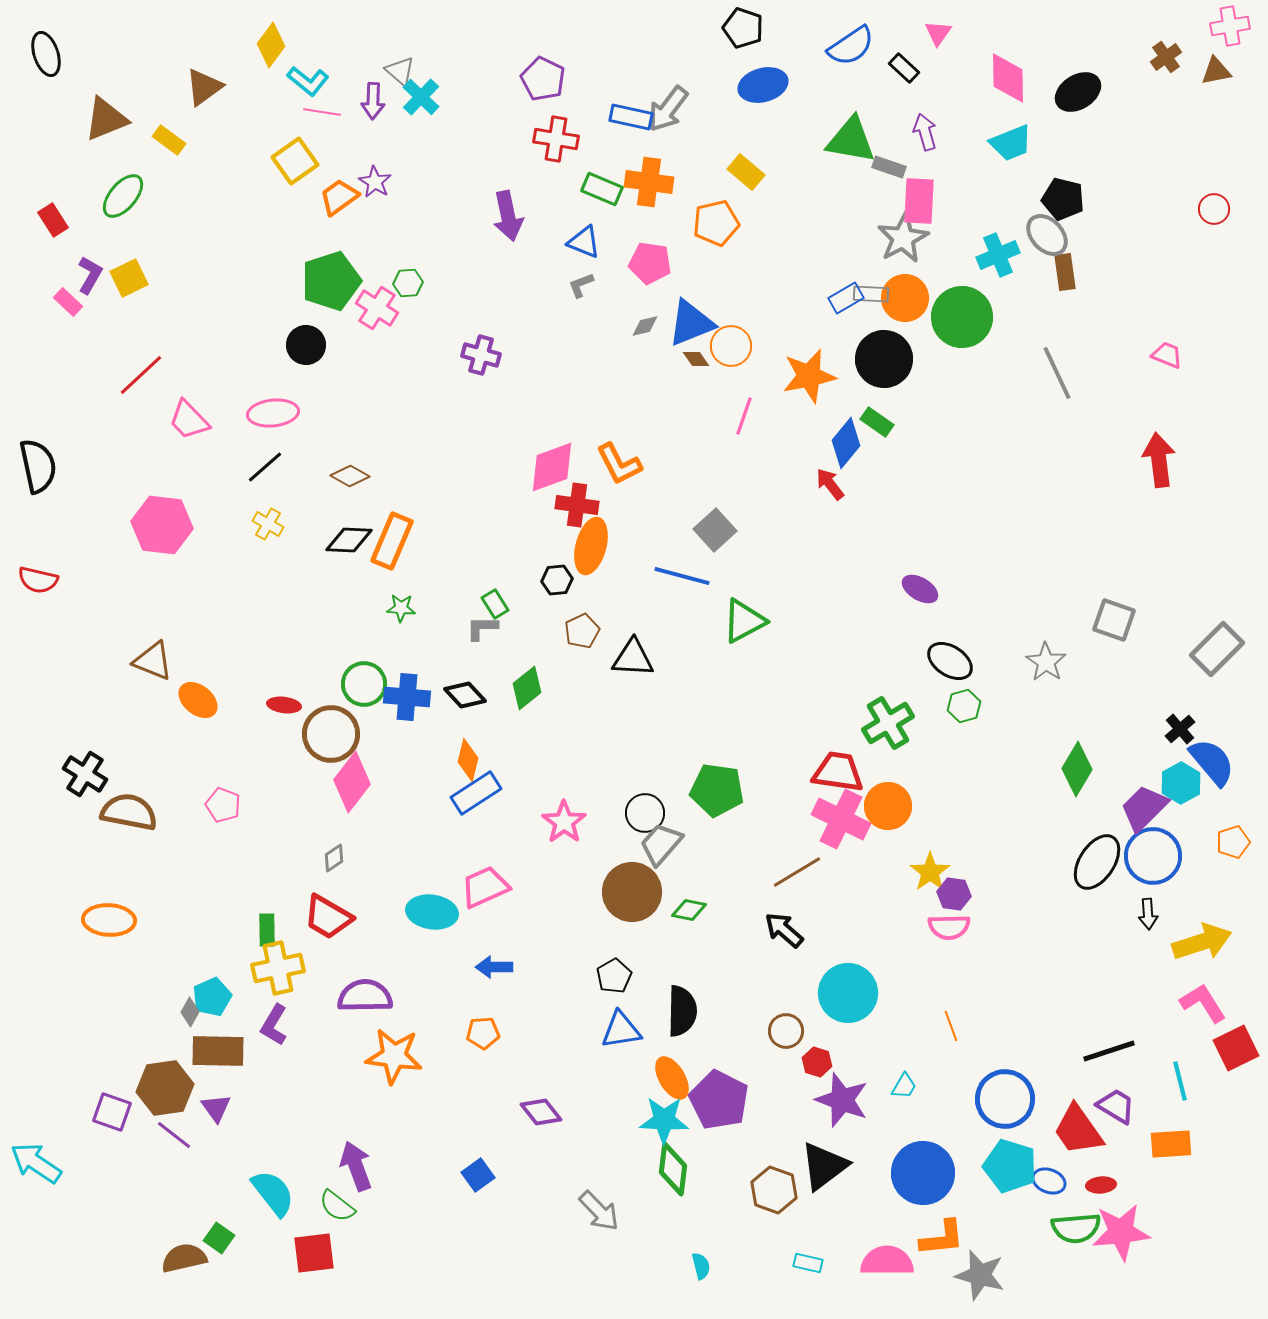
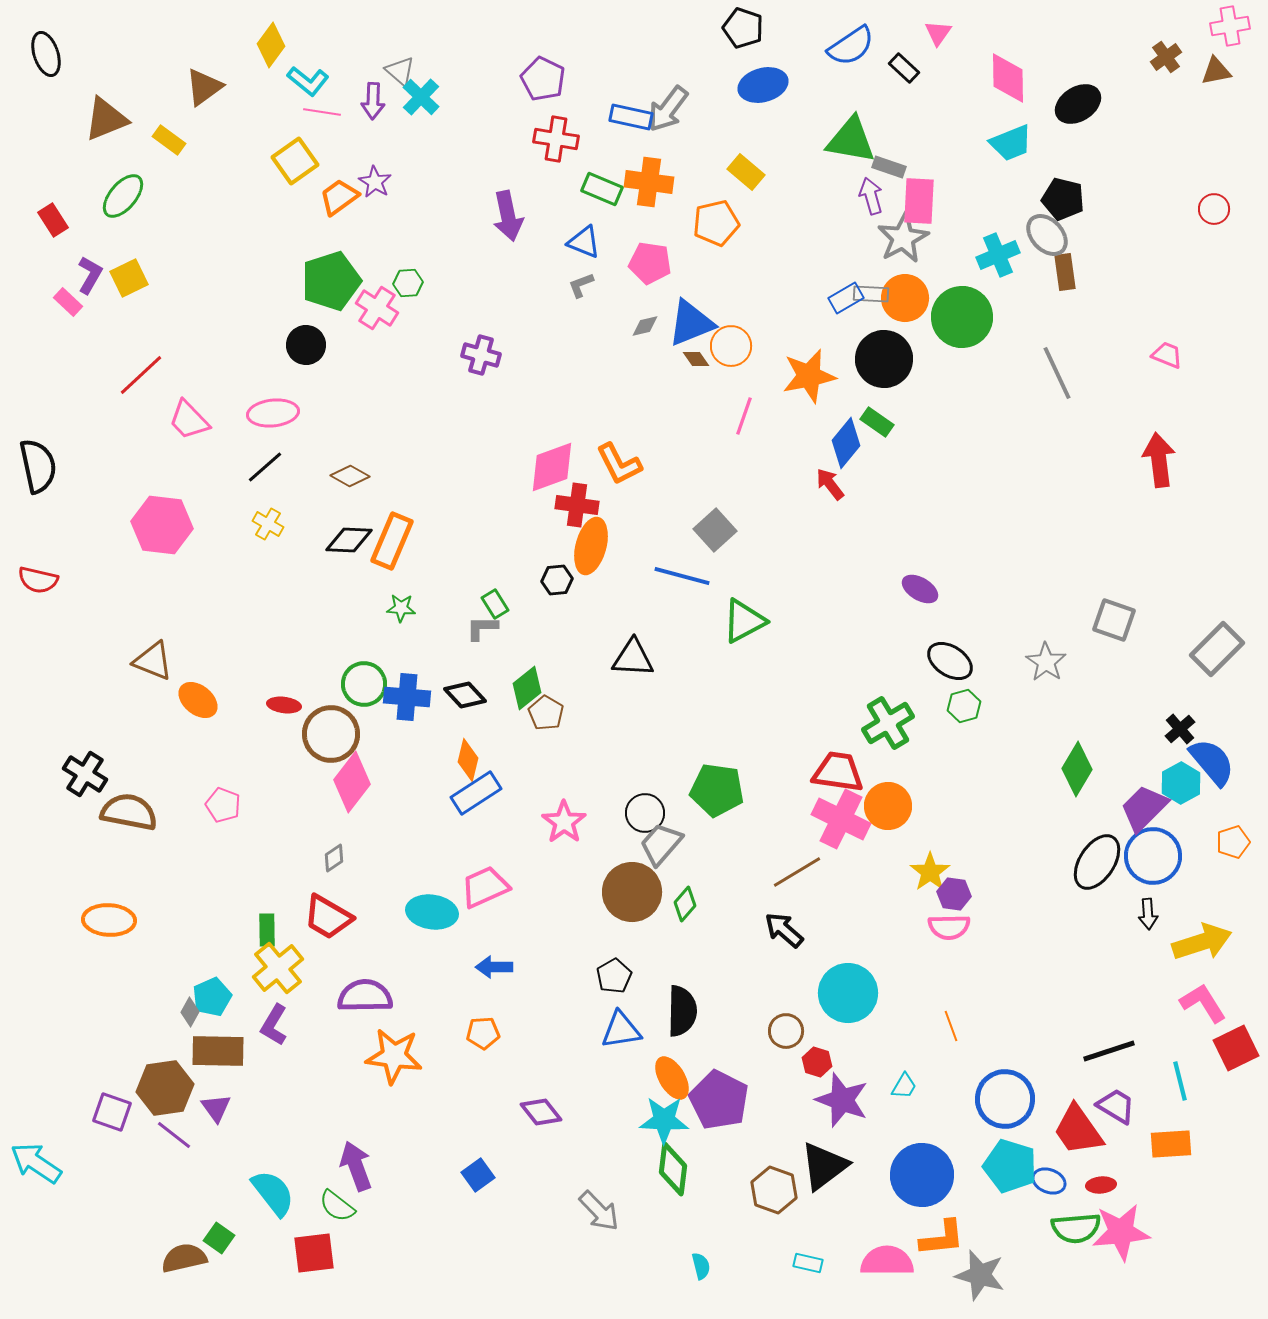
black ellipse at (1078, 92): moved 12 px down
purple arrow at (925, 132): moved 54 px left, 64 px down
brown pentagon at (582, 631): moved 36 px left, 82 px down; rotated 16 degrees counterclockwise
green diamond at (689, 910): moved 4 px left, 6 px up; rotated 60 degrees counterclockwise
yellow cross at (278, 968): rotated 27 degrees counterclockwise
blue circle at (923, 1173): moved 1 px left, 2 px down
